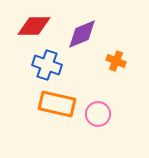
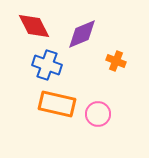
red diamond: rotated 64 degrees clockwise
